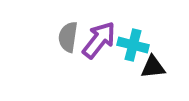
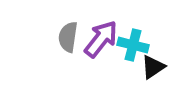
purple arrow: moved 2 px right, 1 px up
black triangle: rotated 28 degrees counterclockwise
